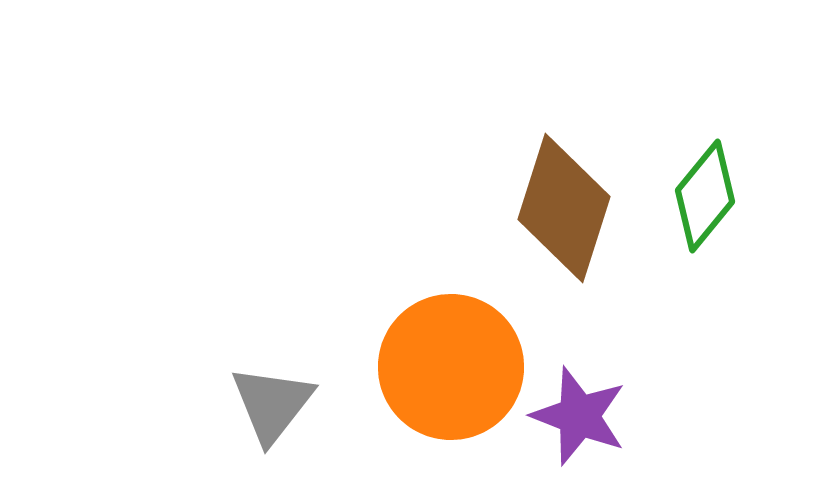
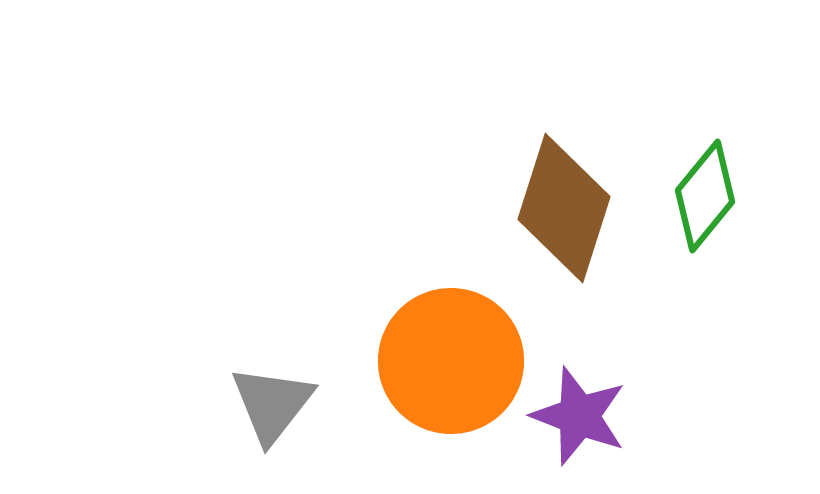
orange circle: moved 6 px up
